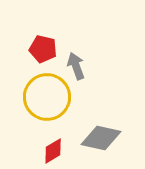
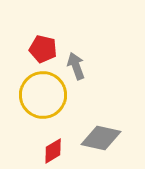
yellow circle: moved 4 px left, 2 px up
